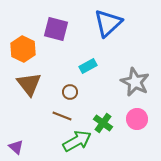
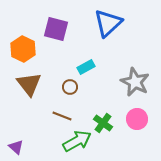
cyan rectangle: moved 2 px left, 1 px down
brown circle: moved 5 px up
